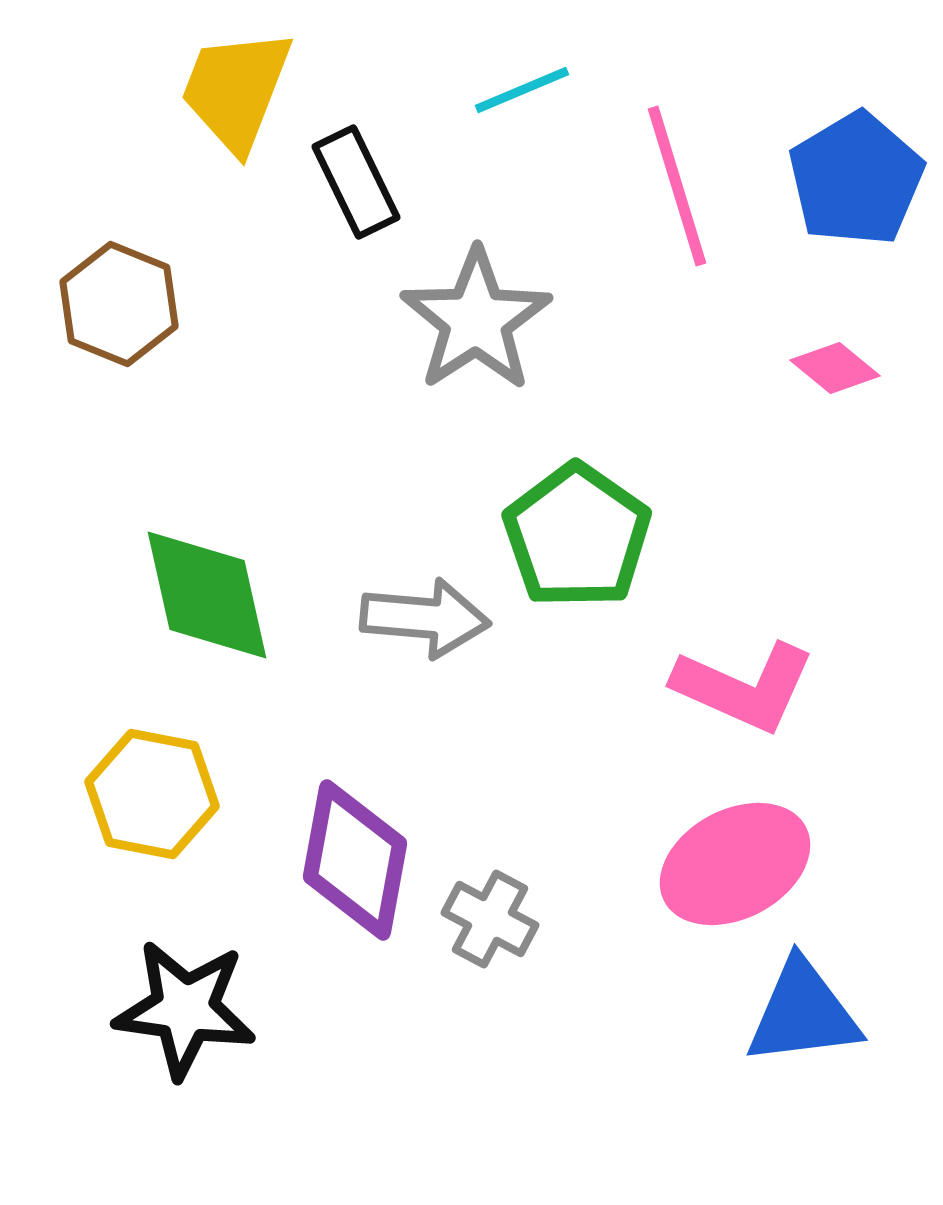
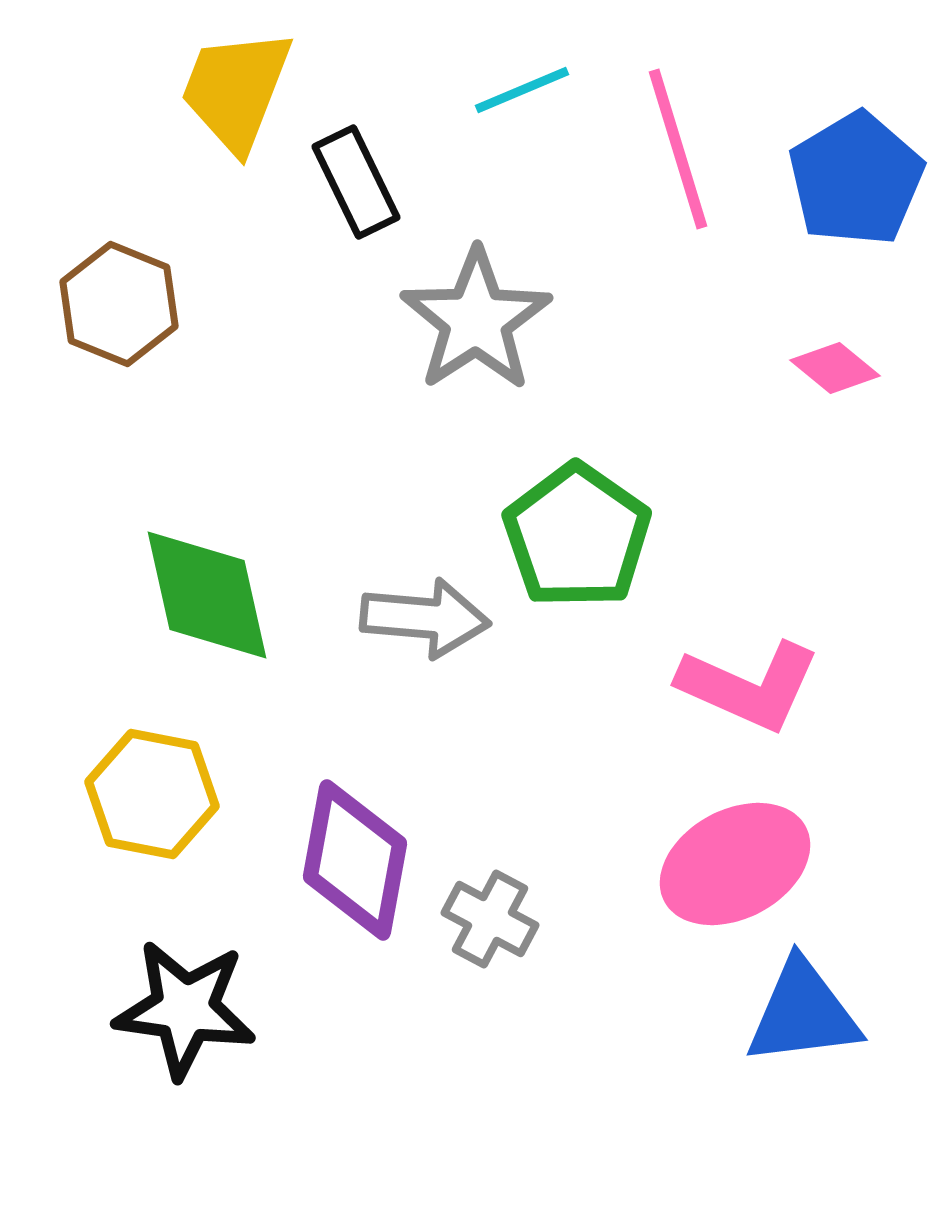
pink line: moved 1 px right, 37 px up
pink L-shape: moved 5 px right, 1 px up
